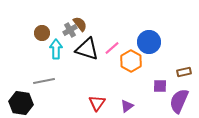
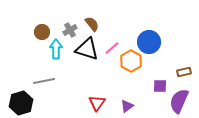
brown semicircle: moved 12 px right
brown circle: moved 1 px up
black hexagon: rotated 25 degrees counterclockwise
